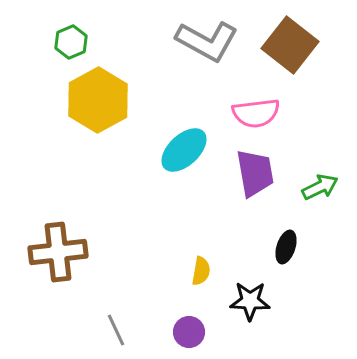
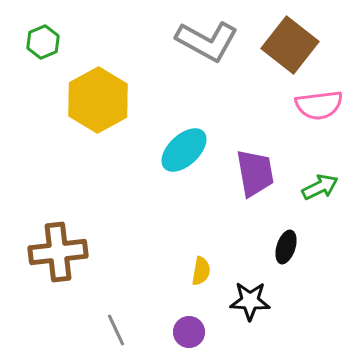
green hexagon: moved 28 px left
pink semicircle: moved 63 px right, 8 px up
